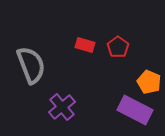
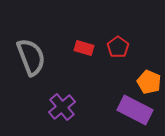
red rectangle: moved 1 px left, 3 px down
gray semicircle: moved 8 px up
